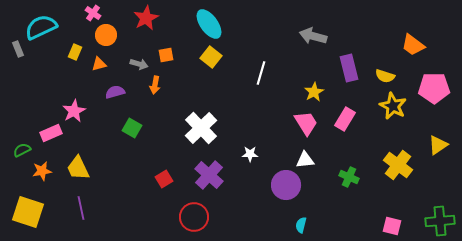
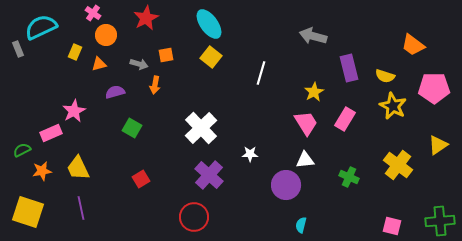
red square at (164, 179): moved 23 px left
